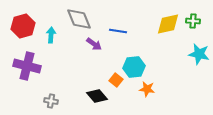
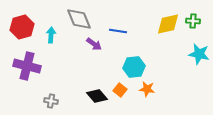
red hexagon: moved 1 px left, 1 px down
orange square: moved 4 px right, 10 px down
